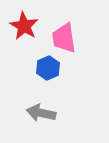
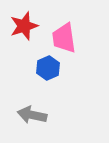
red star: rotated 24 degrees clockwise
gray arrow: moved 9 px left, 2 px down
